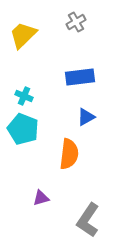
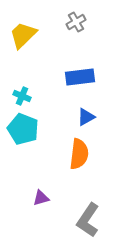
cyan cross: moved 2 px left
orange semicircle: moved 10 px right
